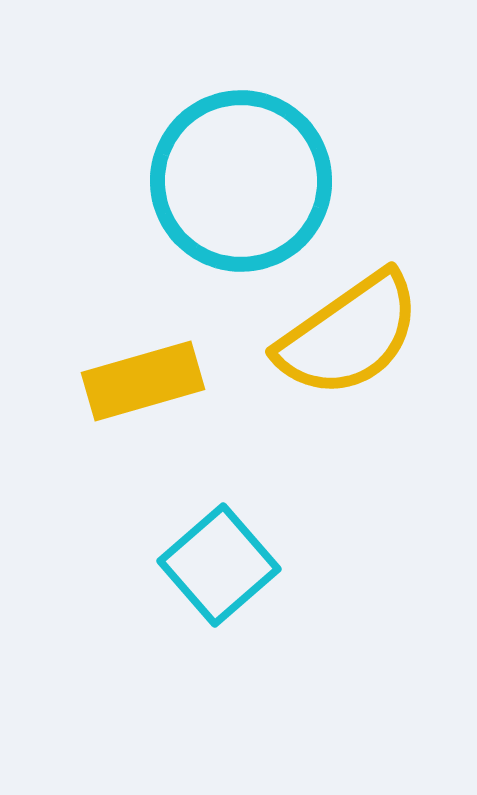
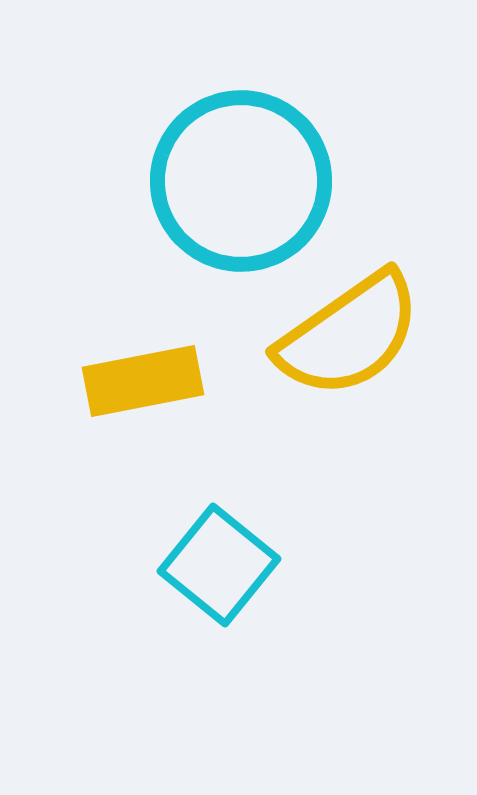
yellow rectangle: rotated 5 degrees clockwise
cyan square: rotated 10 degrees counterclockwise
